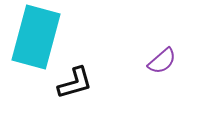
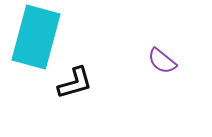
purple semicircle: rotated 80 degrees clockwise
